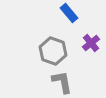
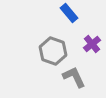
purple cross: moved 1 px right, 1 px down
gray L-shape: moved 12 px right, 5 px up; rotated 15 degrees counterclockwise
